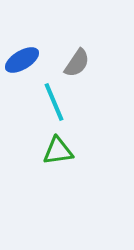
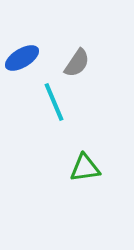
blue ellipse: moved 2 px up
green triangle: moved 27 px right, 17 px down
